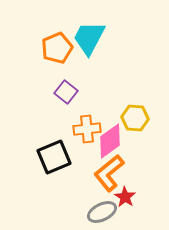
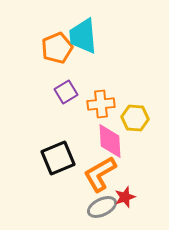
cyan trapezoid: moved 6 px left, 2 px up; rotated 33 degrees counterclockwise
purple square: rotated 20 degrees clockwise
orange cross: moved 14 px right, 25 px up
pink diamond: rotated 57 degrees counterclockwise
black square: moved 4 px right, 1 px down
orange L-shape: moved 9 px left, 1 px down; rotated 9 degrees clockwise
red star: rotated 20 degrees clockwise
gray ellipse: moved 5 px up
